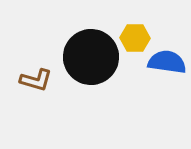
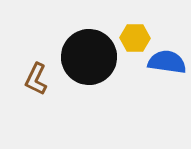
black circle: moved 2 px left
brown L-shape: moved 1 px up; rotated 100 degrees clockwise
